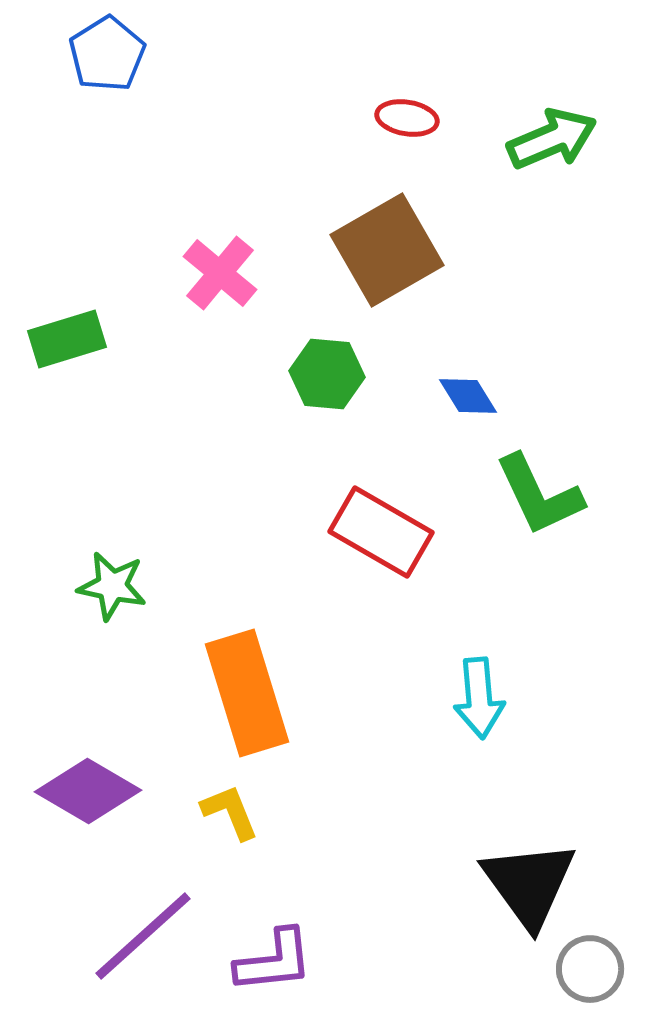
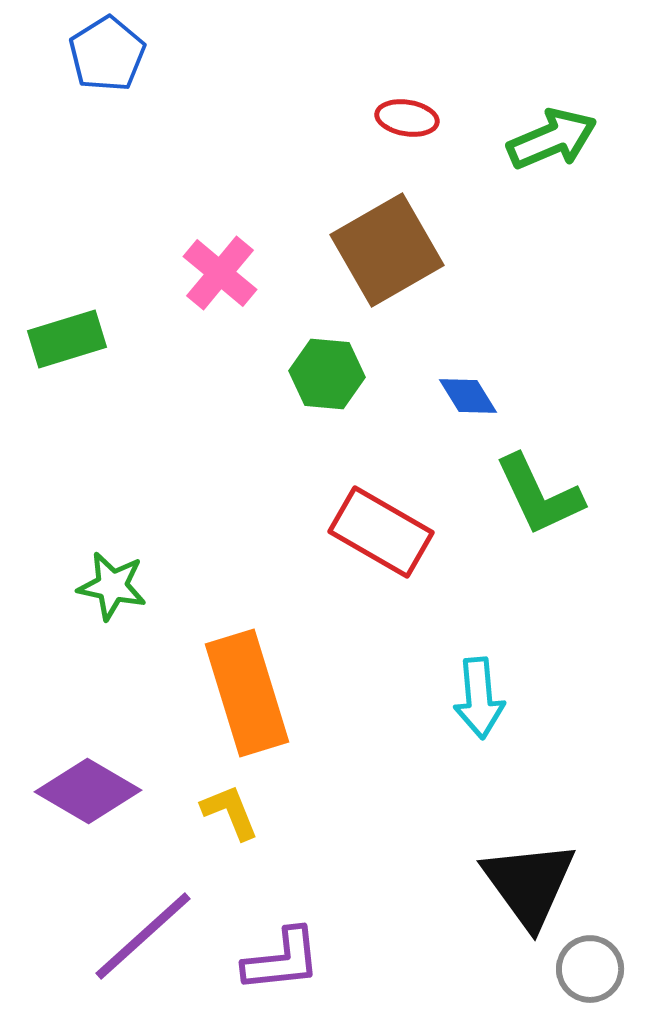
purple L-shape: moved 8 px right, 1 px up
